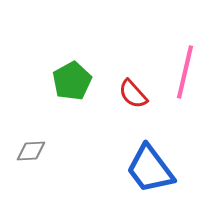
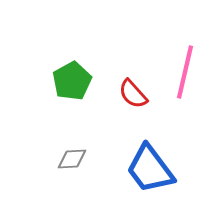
gray diamond: moved 41 px right, 8 px down
